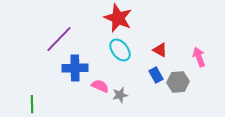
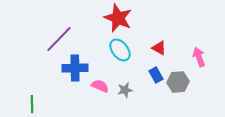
red triangle: moved 1 px left, 2 px up
gray star: moved 5 px right, 5 px up
